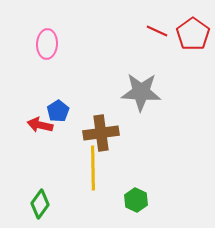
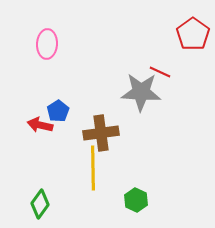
red line: moved 3 px right, 41 px down
